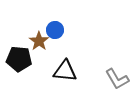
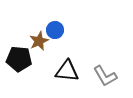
brown star: rotated 12 degrees clockwise
black triangle: moved 2 px right
gray L-shape: moved 12 px left, 3 px up
